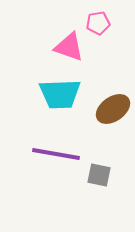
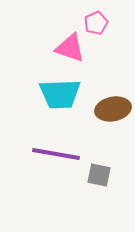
pink pentagon: moved 2 px left; rotated 15 degrees counterclockwise
pink triangle: moved 1 px right, 1 px down
brown ellipse: rotated 24 degrees clockwise
